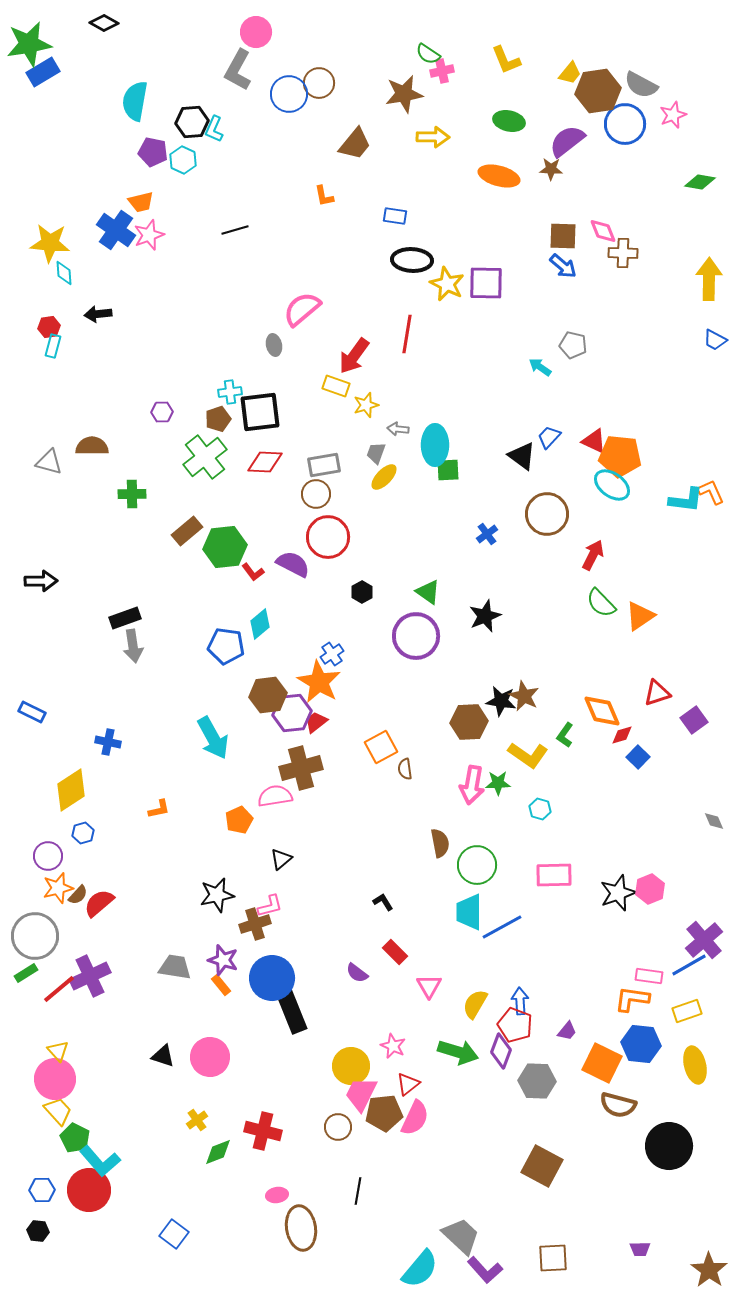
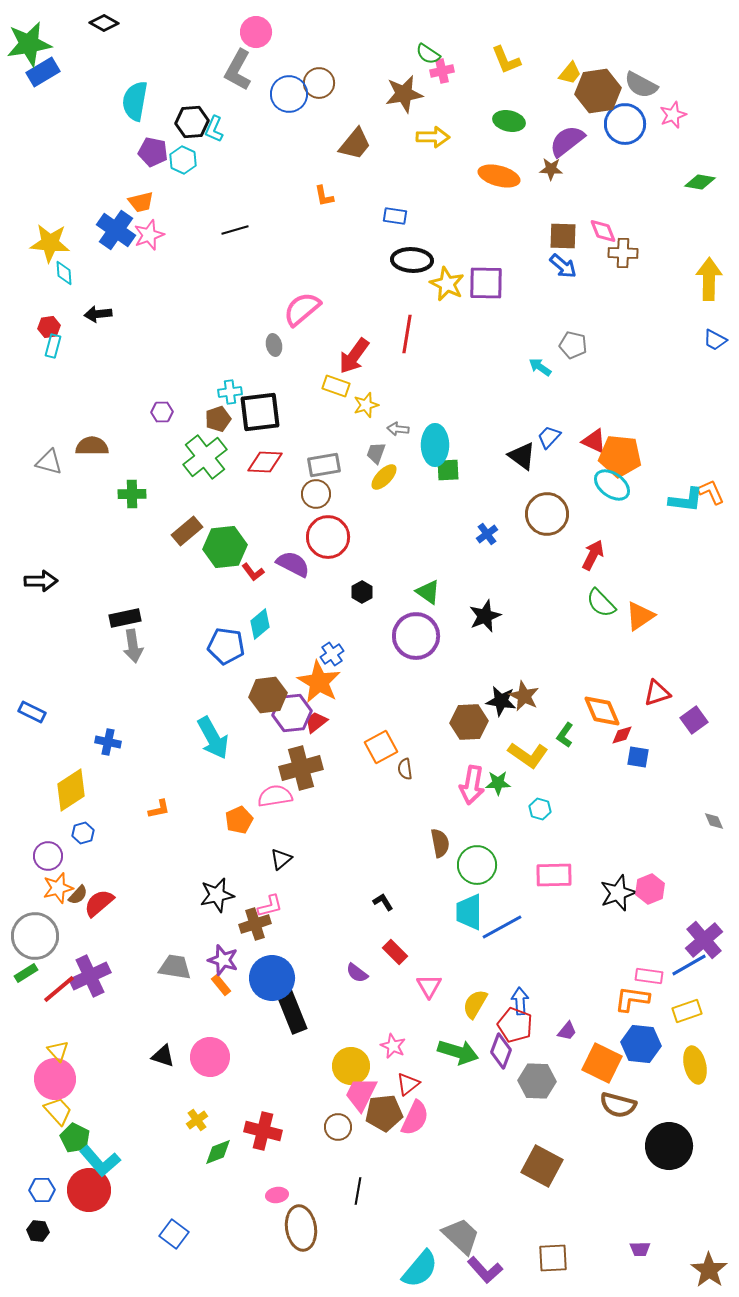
black rectangle at (125, 618): rotated 8 degrees clockwise
blue square at (638, 757): rotated 35 degrees counterclockwise
